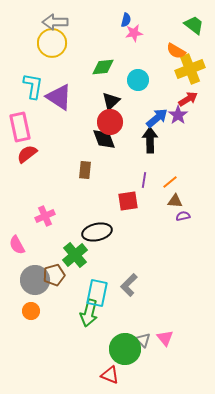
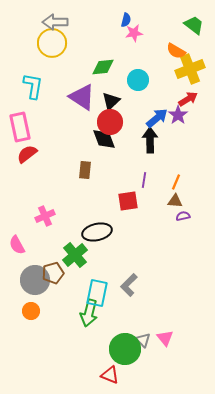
purple triangle: moved 23 px right
orange line: moved 6 px right; rotated 28 degrees counterclockwise
brown pentagon: moved 1 px left, 2 px up
